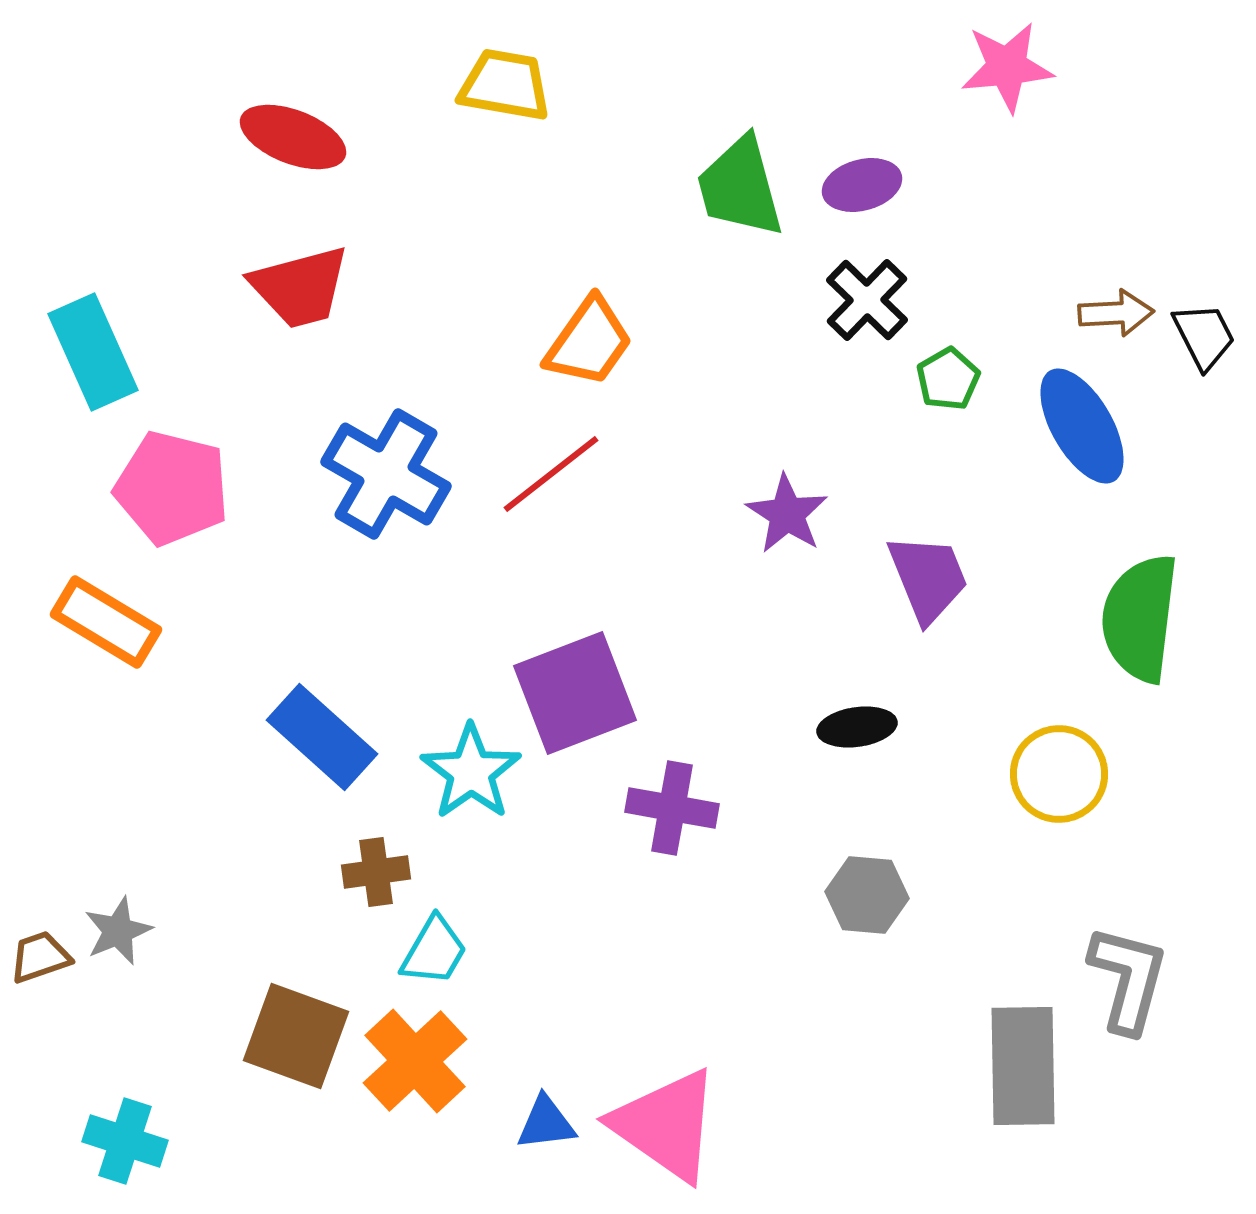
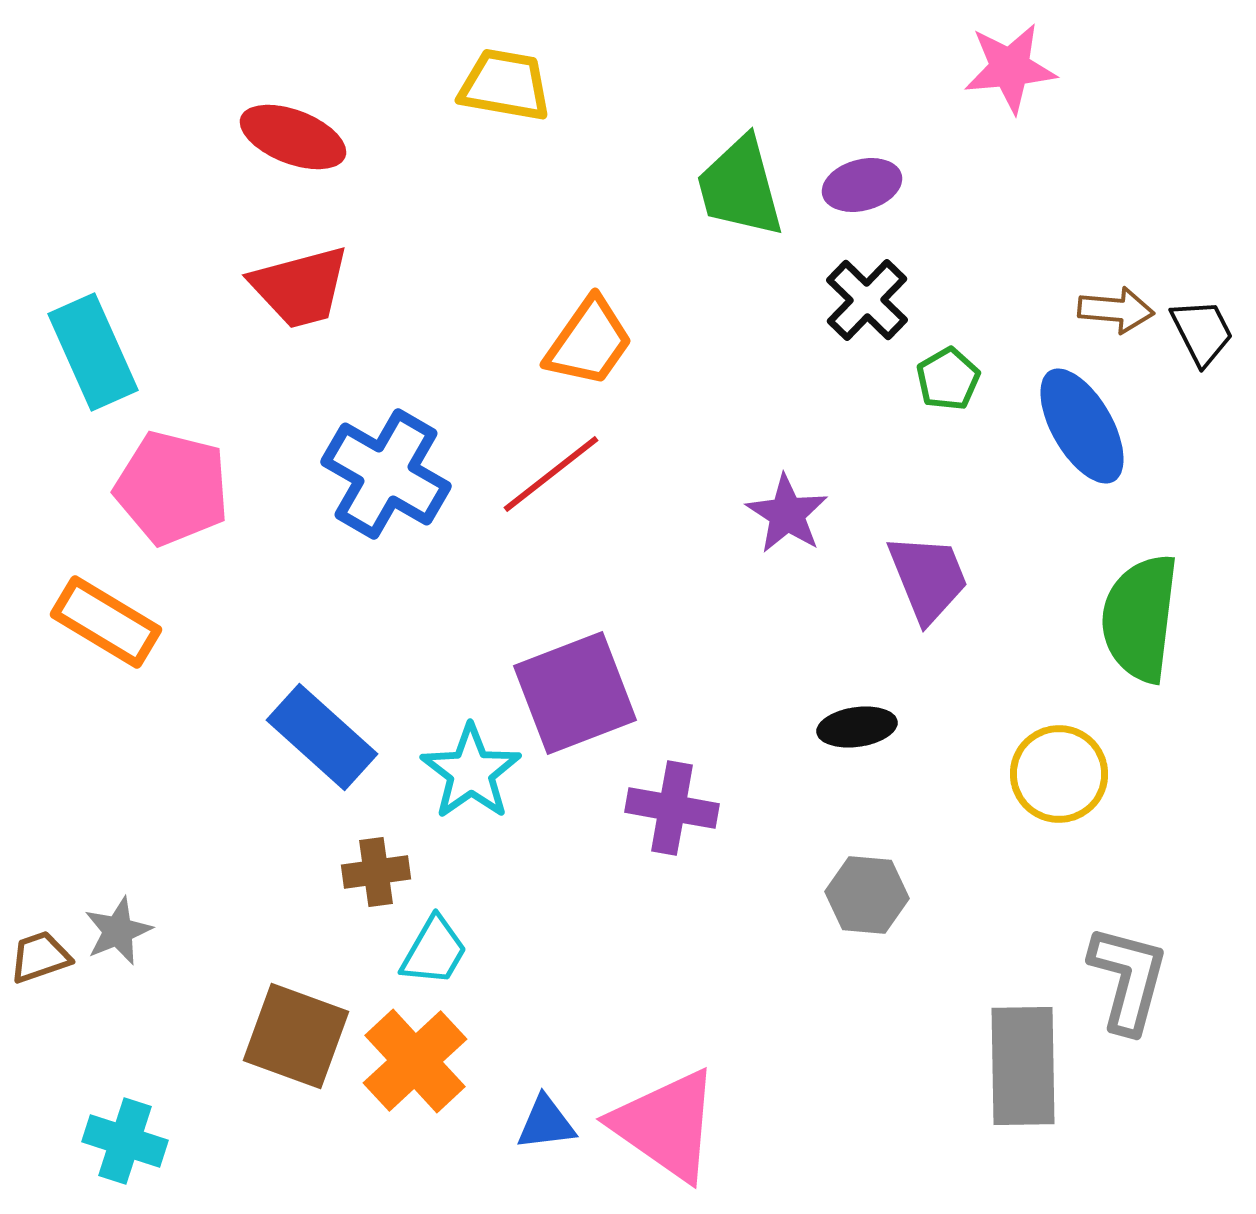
pink star: moved 3 px right, 1 px down
brown arrow: moved 3 px up; rotated 8 degrees clockwise
black trapezoid: moved 2 px left, 4 px up
